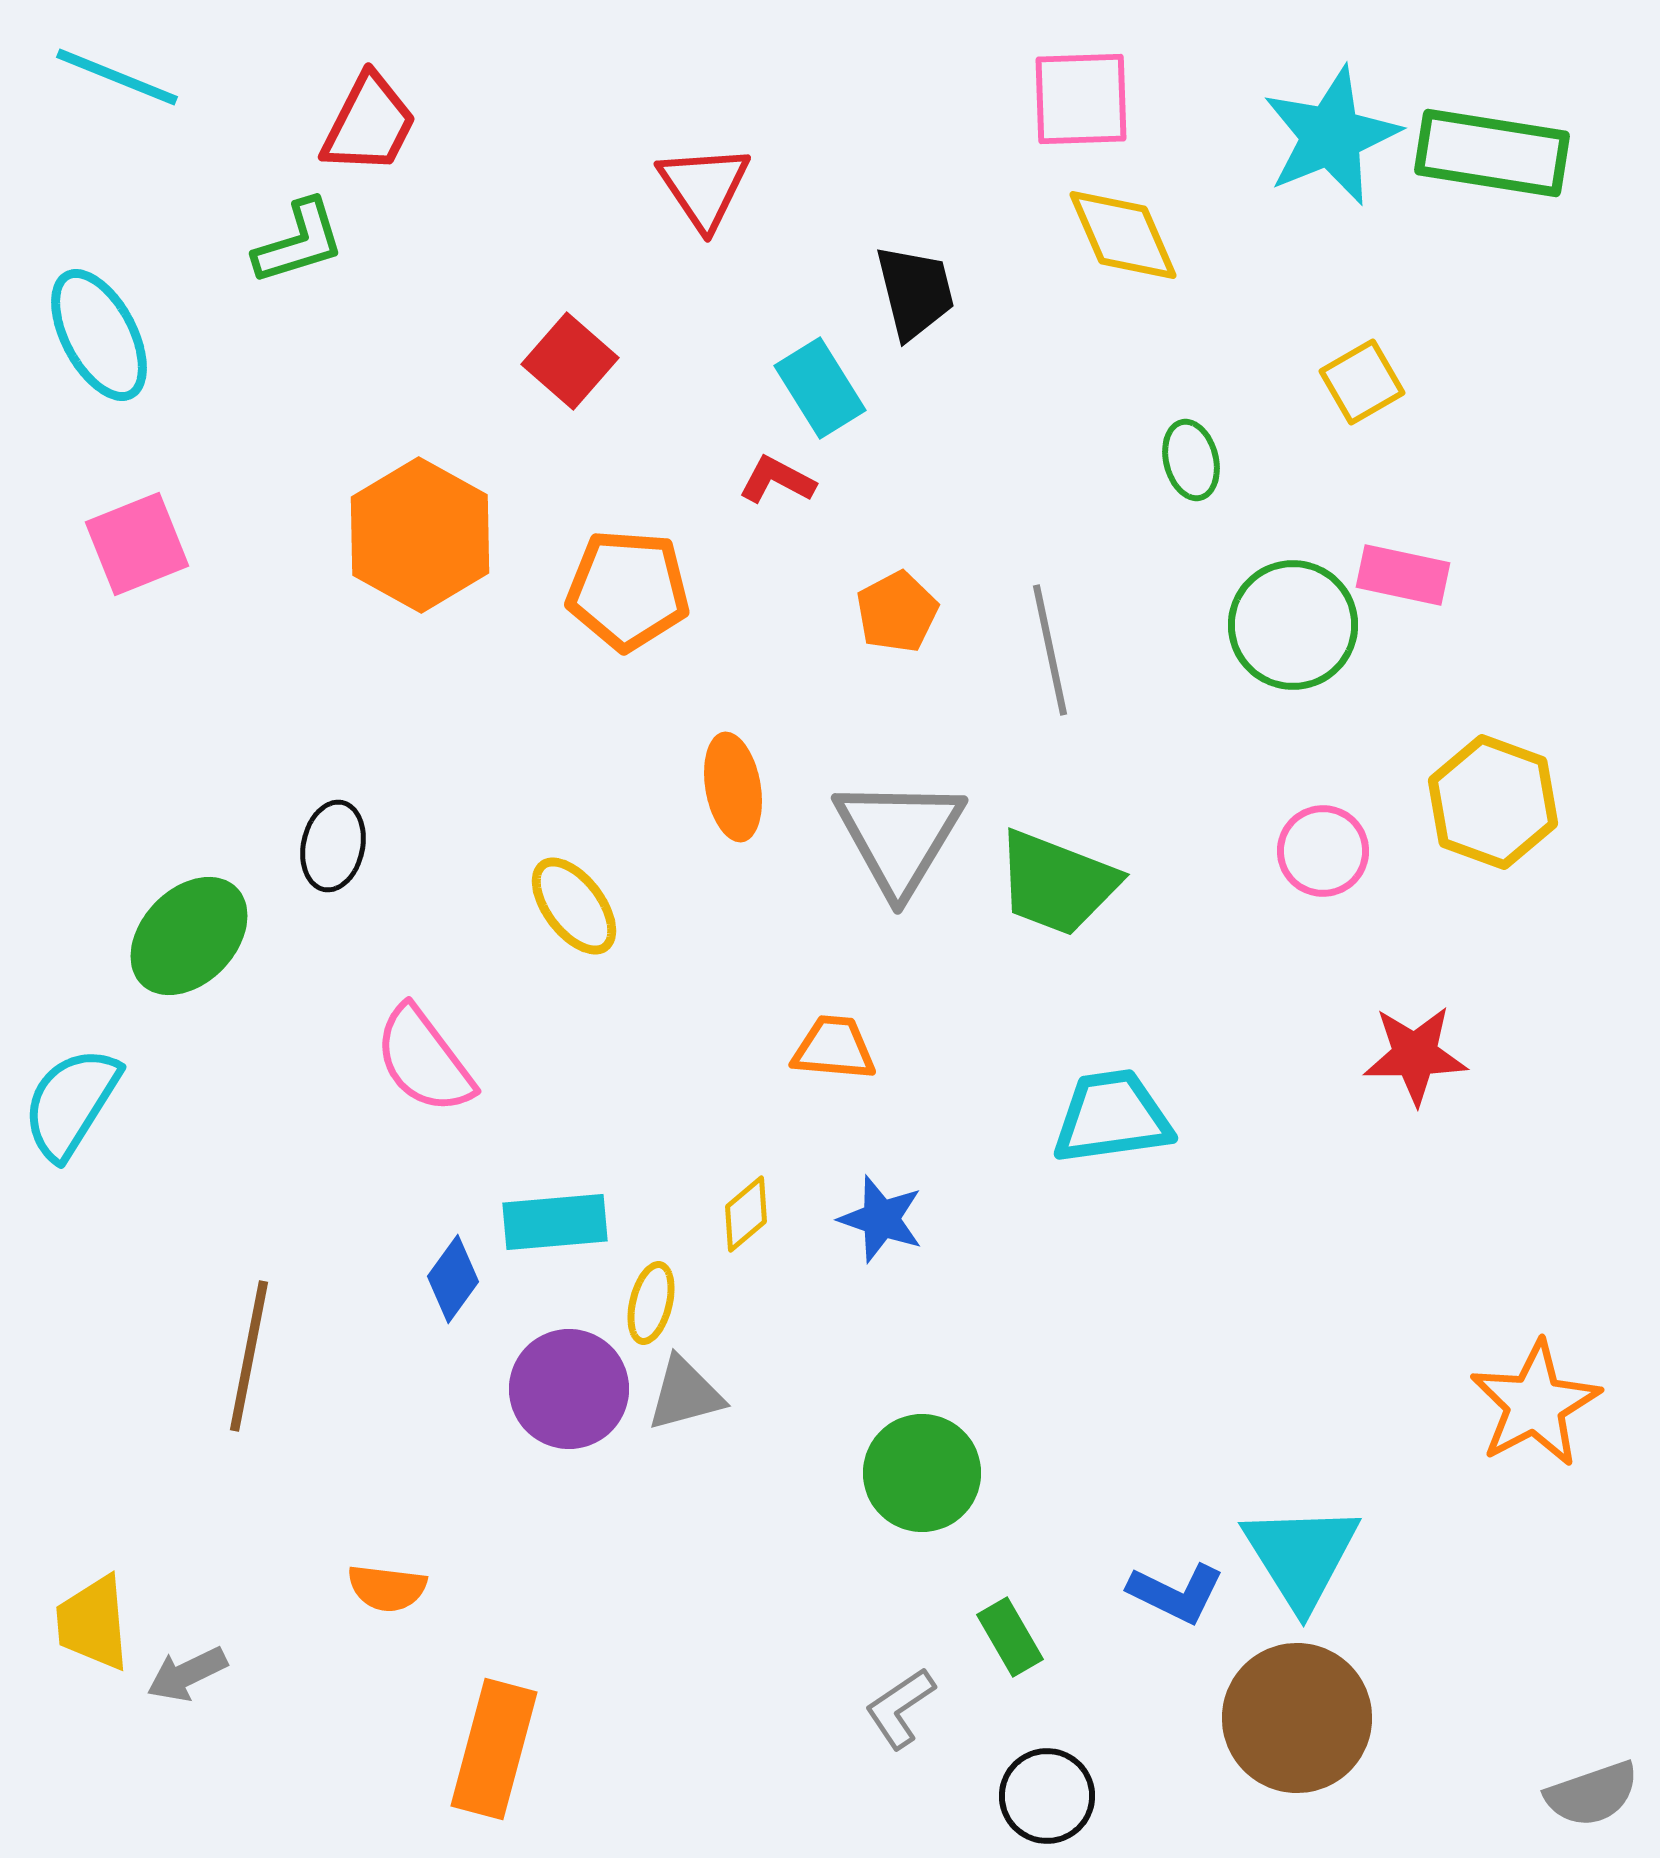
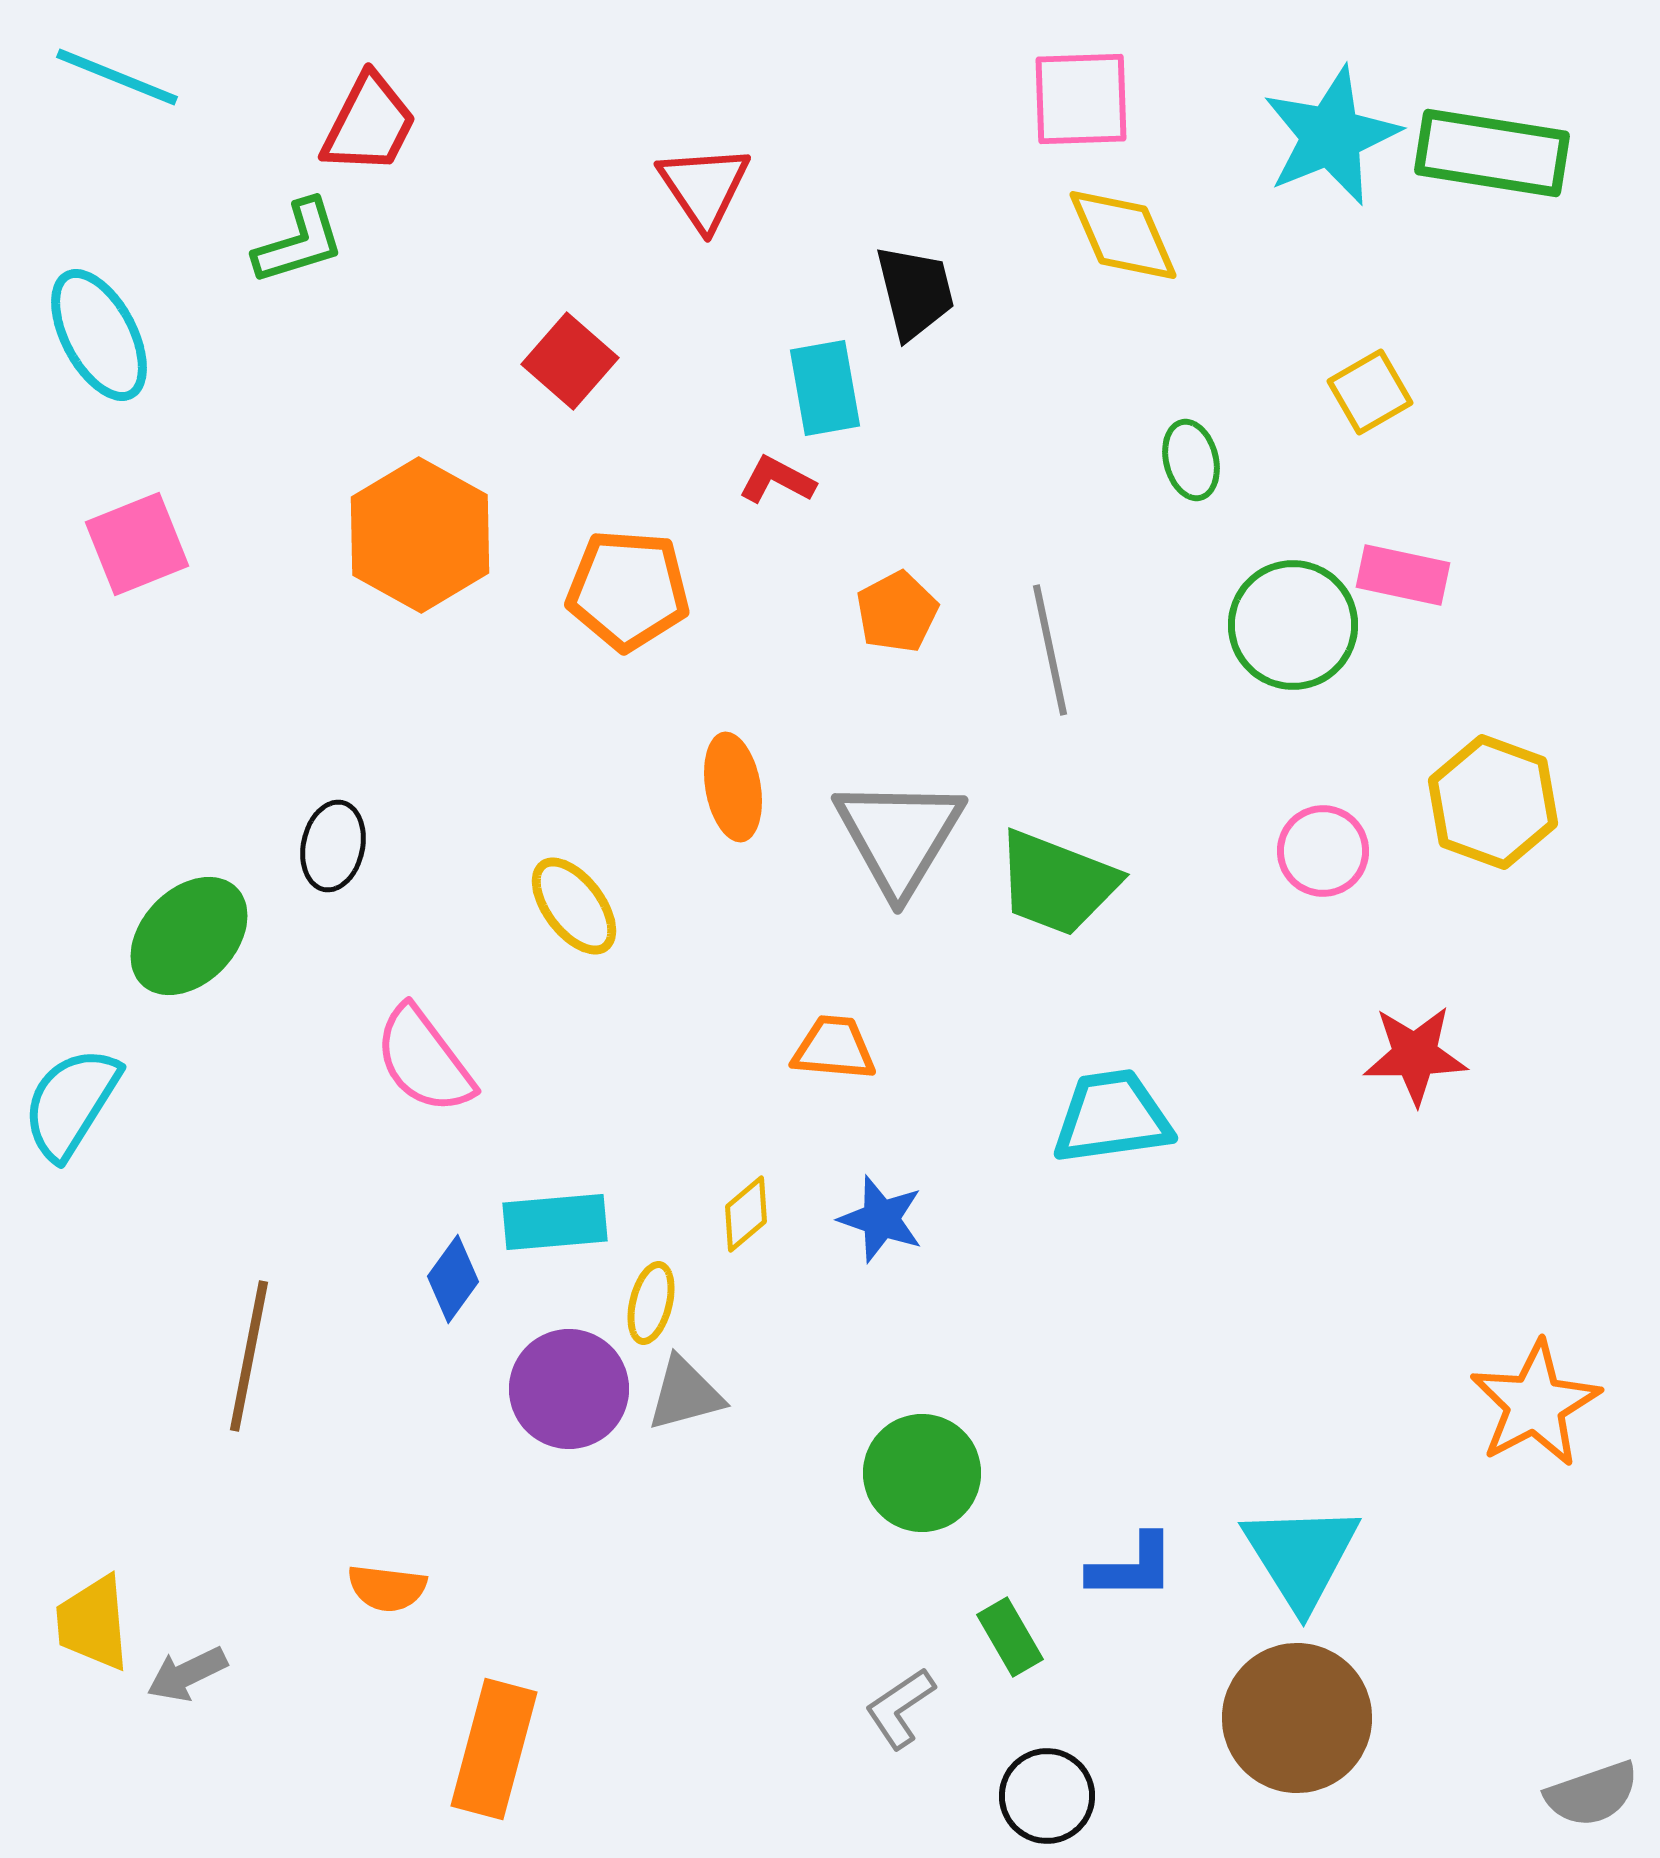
yellow square at (1362, 382): moved 8 px right, 10 px down
cyan rectangle at (820, 388): moved 5 px right; rotated 22 degrees clockwise
blue L-shape at (1176, 1593): moved 44 px left, 26 px up; rotated 26 degrees counterclockwise
